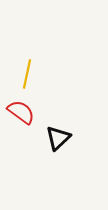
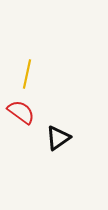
black triangle: rotated 8 degrees clockwise
